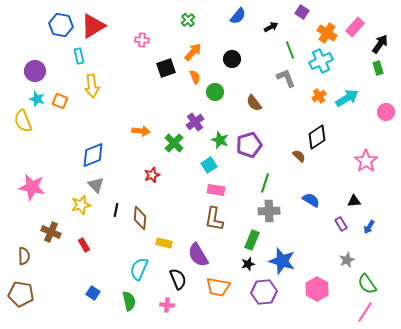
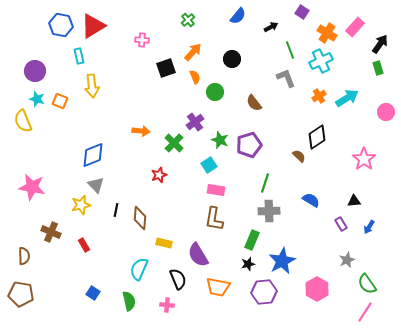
pink star at (366, 161): moved 2 px left, 2 px up
red star at (152, 175): moved 7 px right
blue star at (282, 261): rotated 28 degrees clockwise
